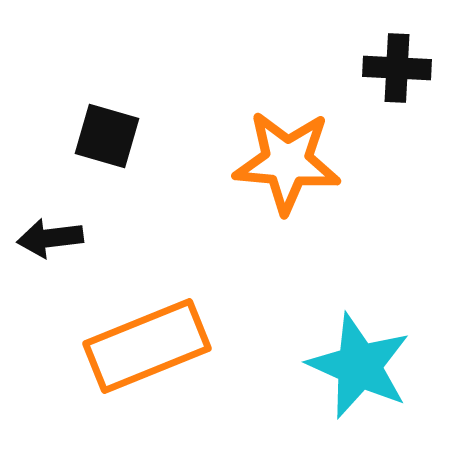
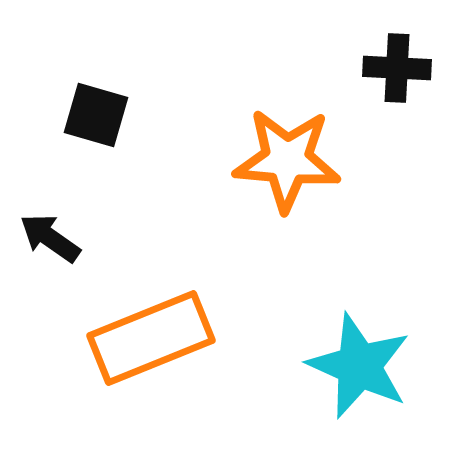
black square: moved 11 px left, 21 px up
orange star: moved 2 px up
black arrow: rotated 42 degrees clockwise
orange rectangle: moved 4 px right, 8 px up
